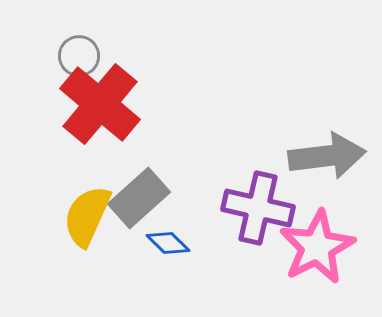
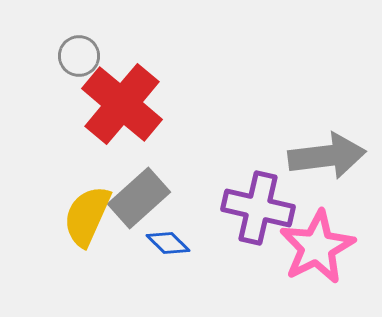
red cross: moved 22 px right
